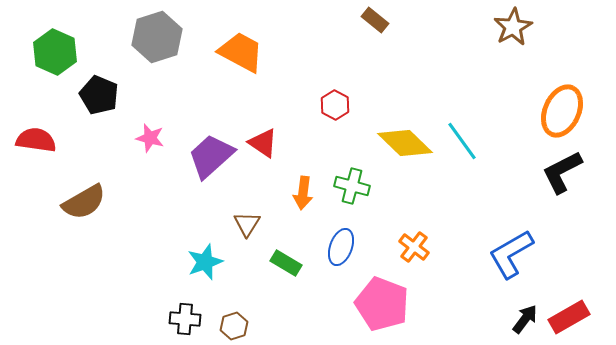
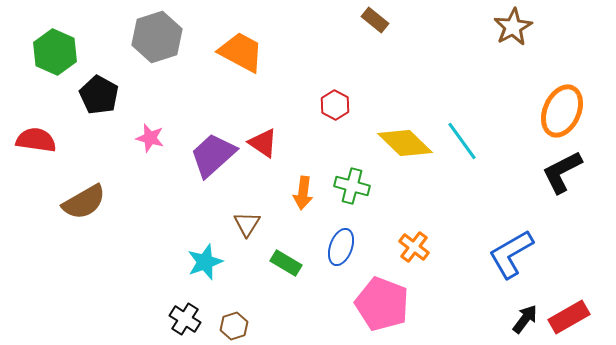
black pentagon: rotated 6 degrees clockwise
purple trapezoid: moved 2 px right, 1 px up
black cross: rotated 28 degrees clockwise
